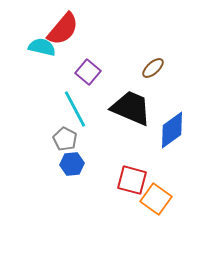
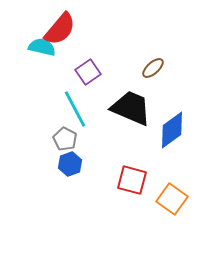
red semicircle: moved 3 px left
purple square: rotated 15 degrees clockwise
blue hexagon: moved 2 px left; rotated 15 degrees counterclockwise
orange square: moved 16 px right
